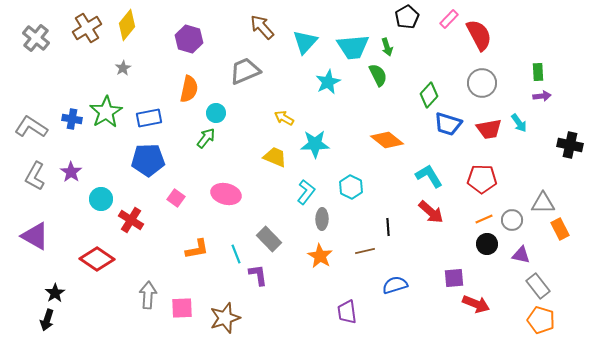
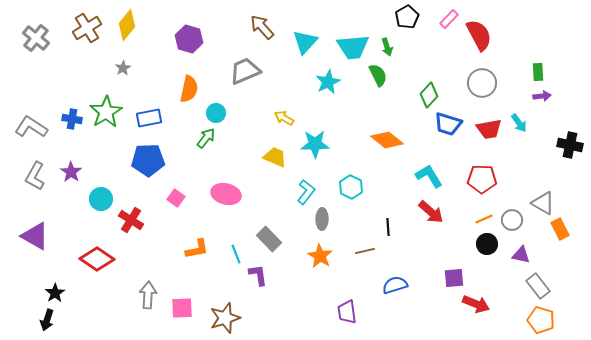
gray triangle at (543, 203): rotated 30 degrees clockwise
